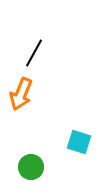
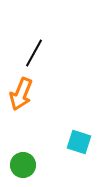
green circle: moved 8 px left, 2 px up
